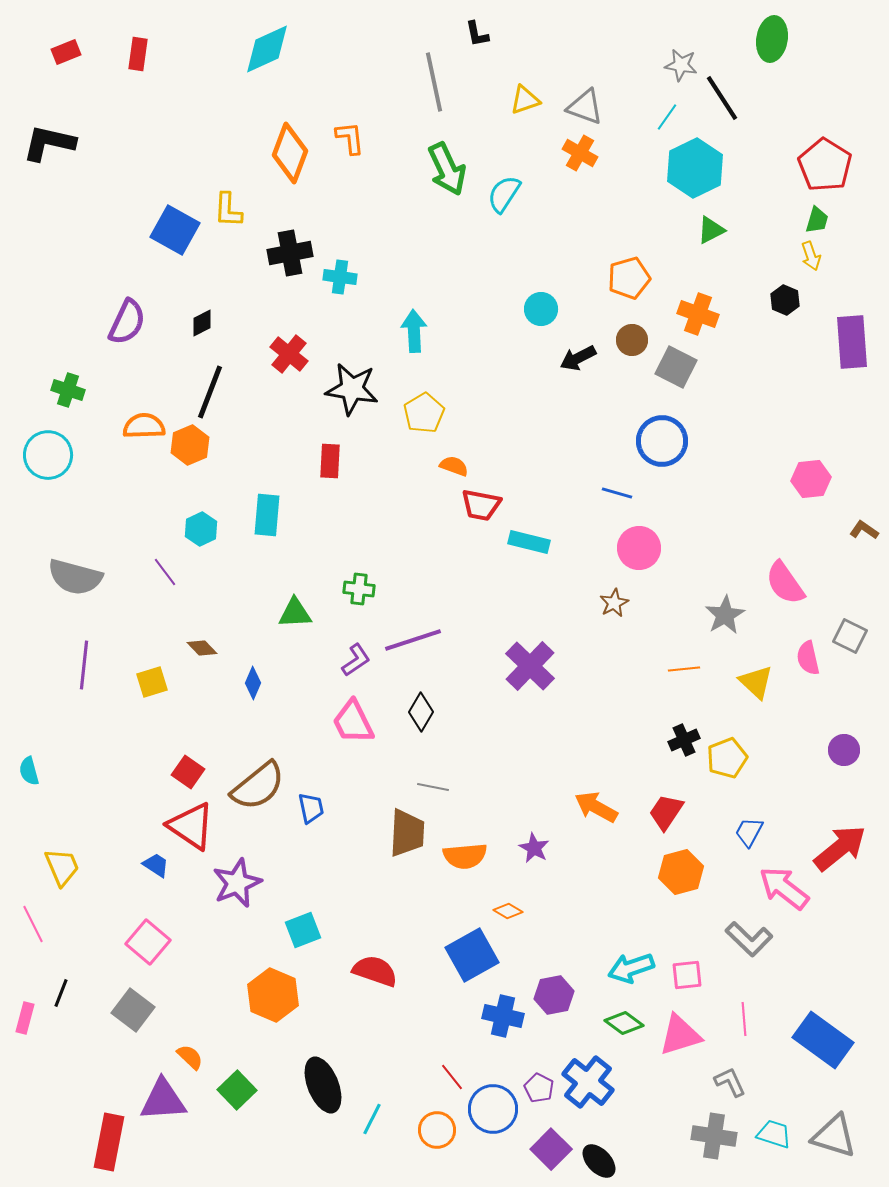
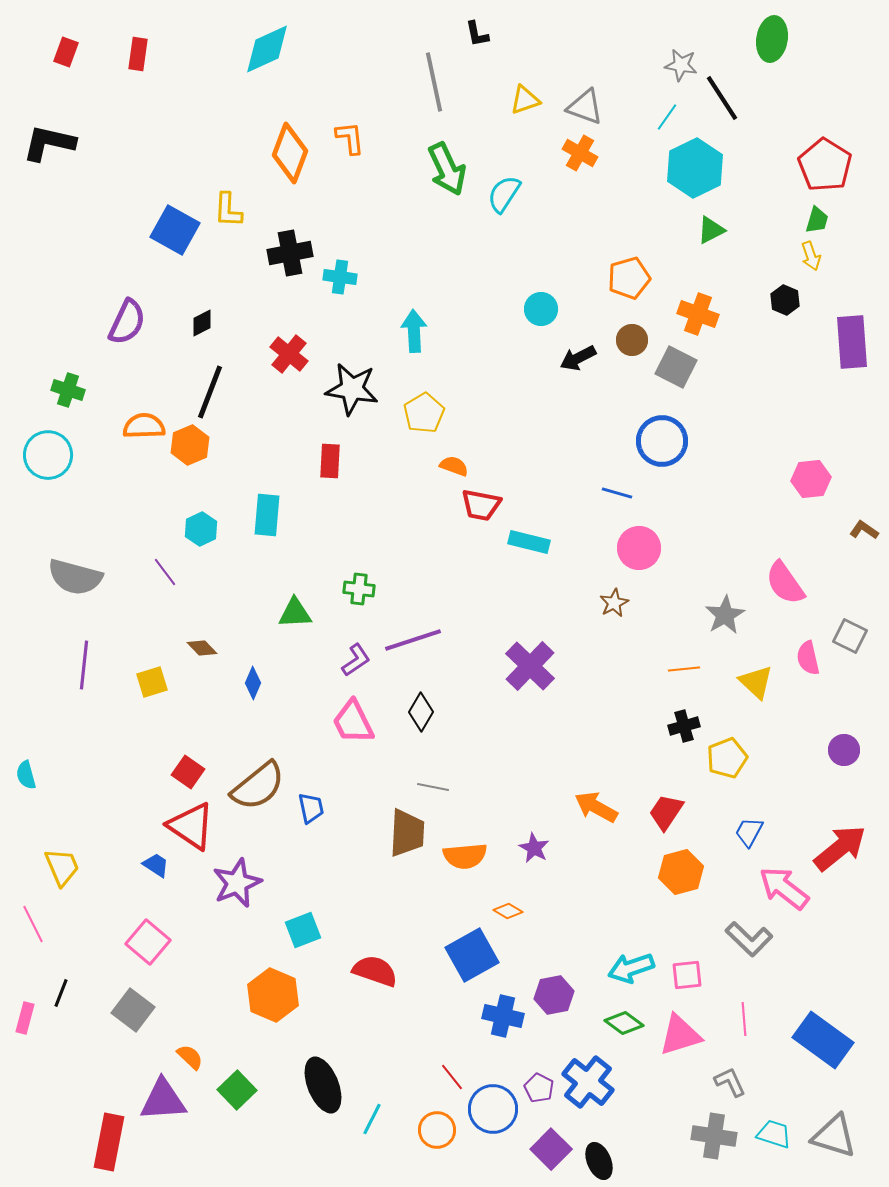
red rectangle at (66, 52): rotated 48 degrees counterclockwise
black cross at (684, 740): moved 14 px up; rotated 8 degrees clockwise
cyan semicircle at (29, 771): moved 3 px left, 4 px down
black ellipse at (599, 1161): rotated 21 degrees clockwise
